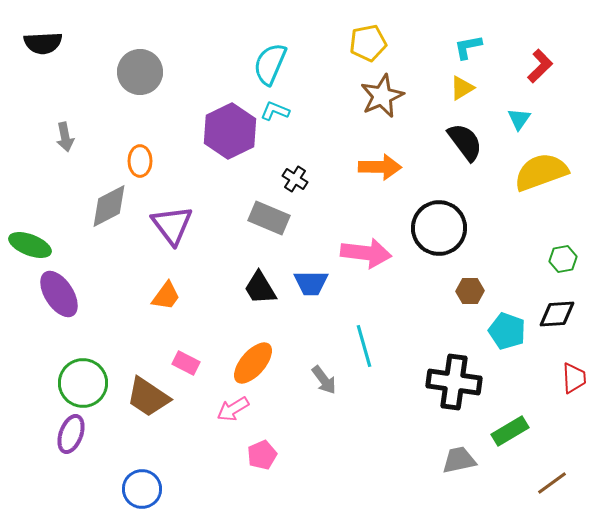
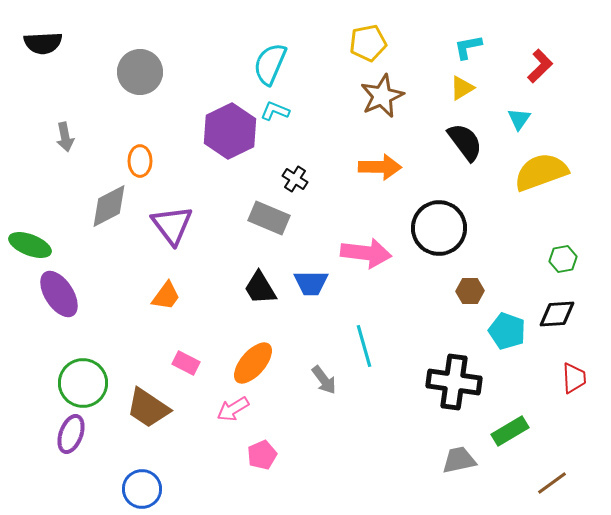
brown trapezoid at (148, 397): moved 11 px down
